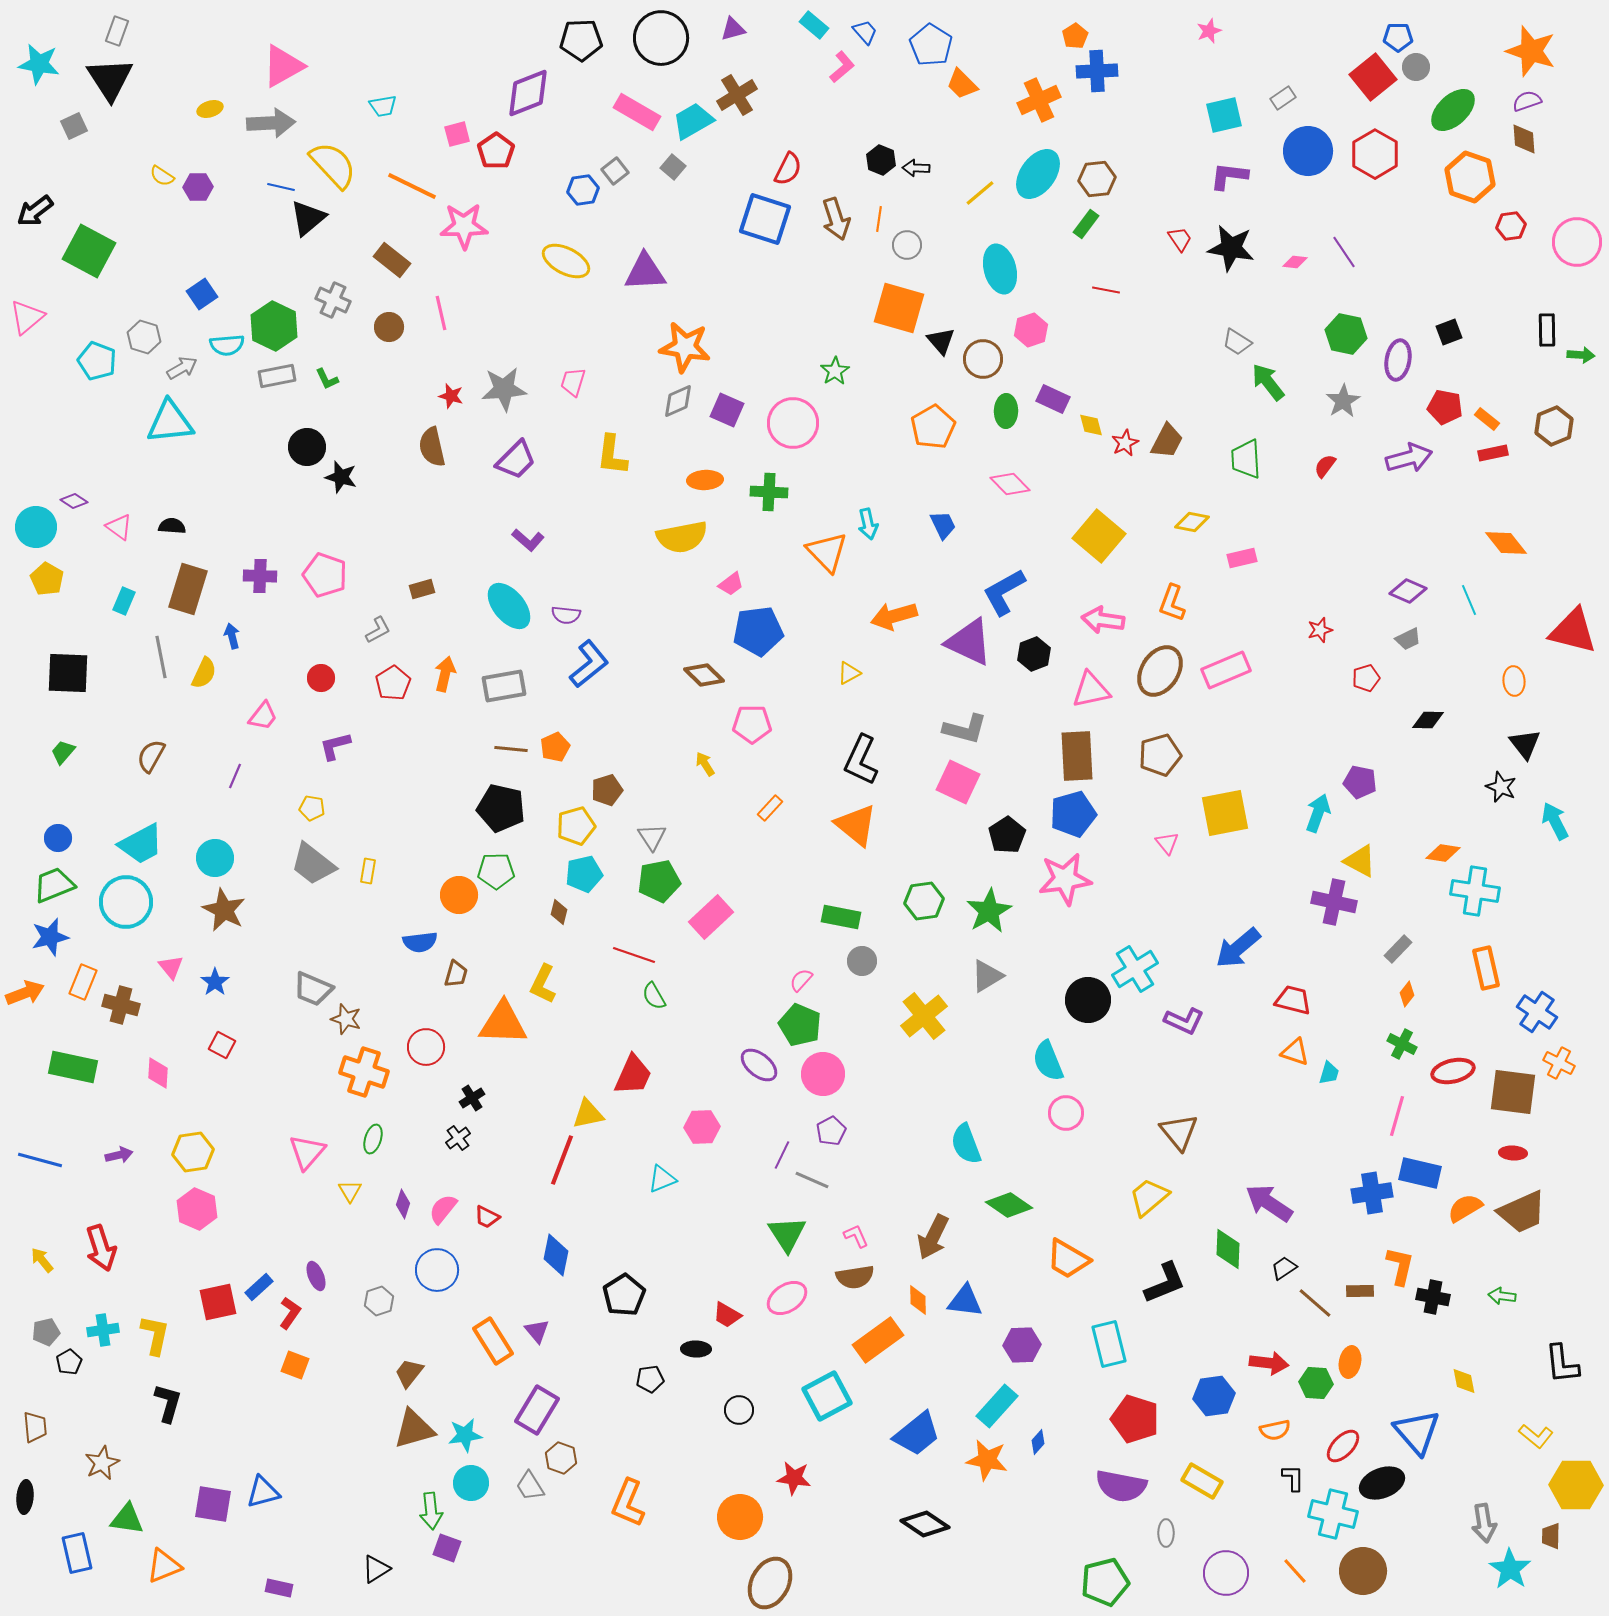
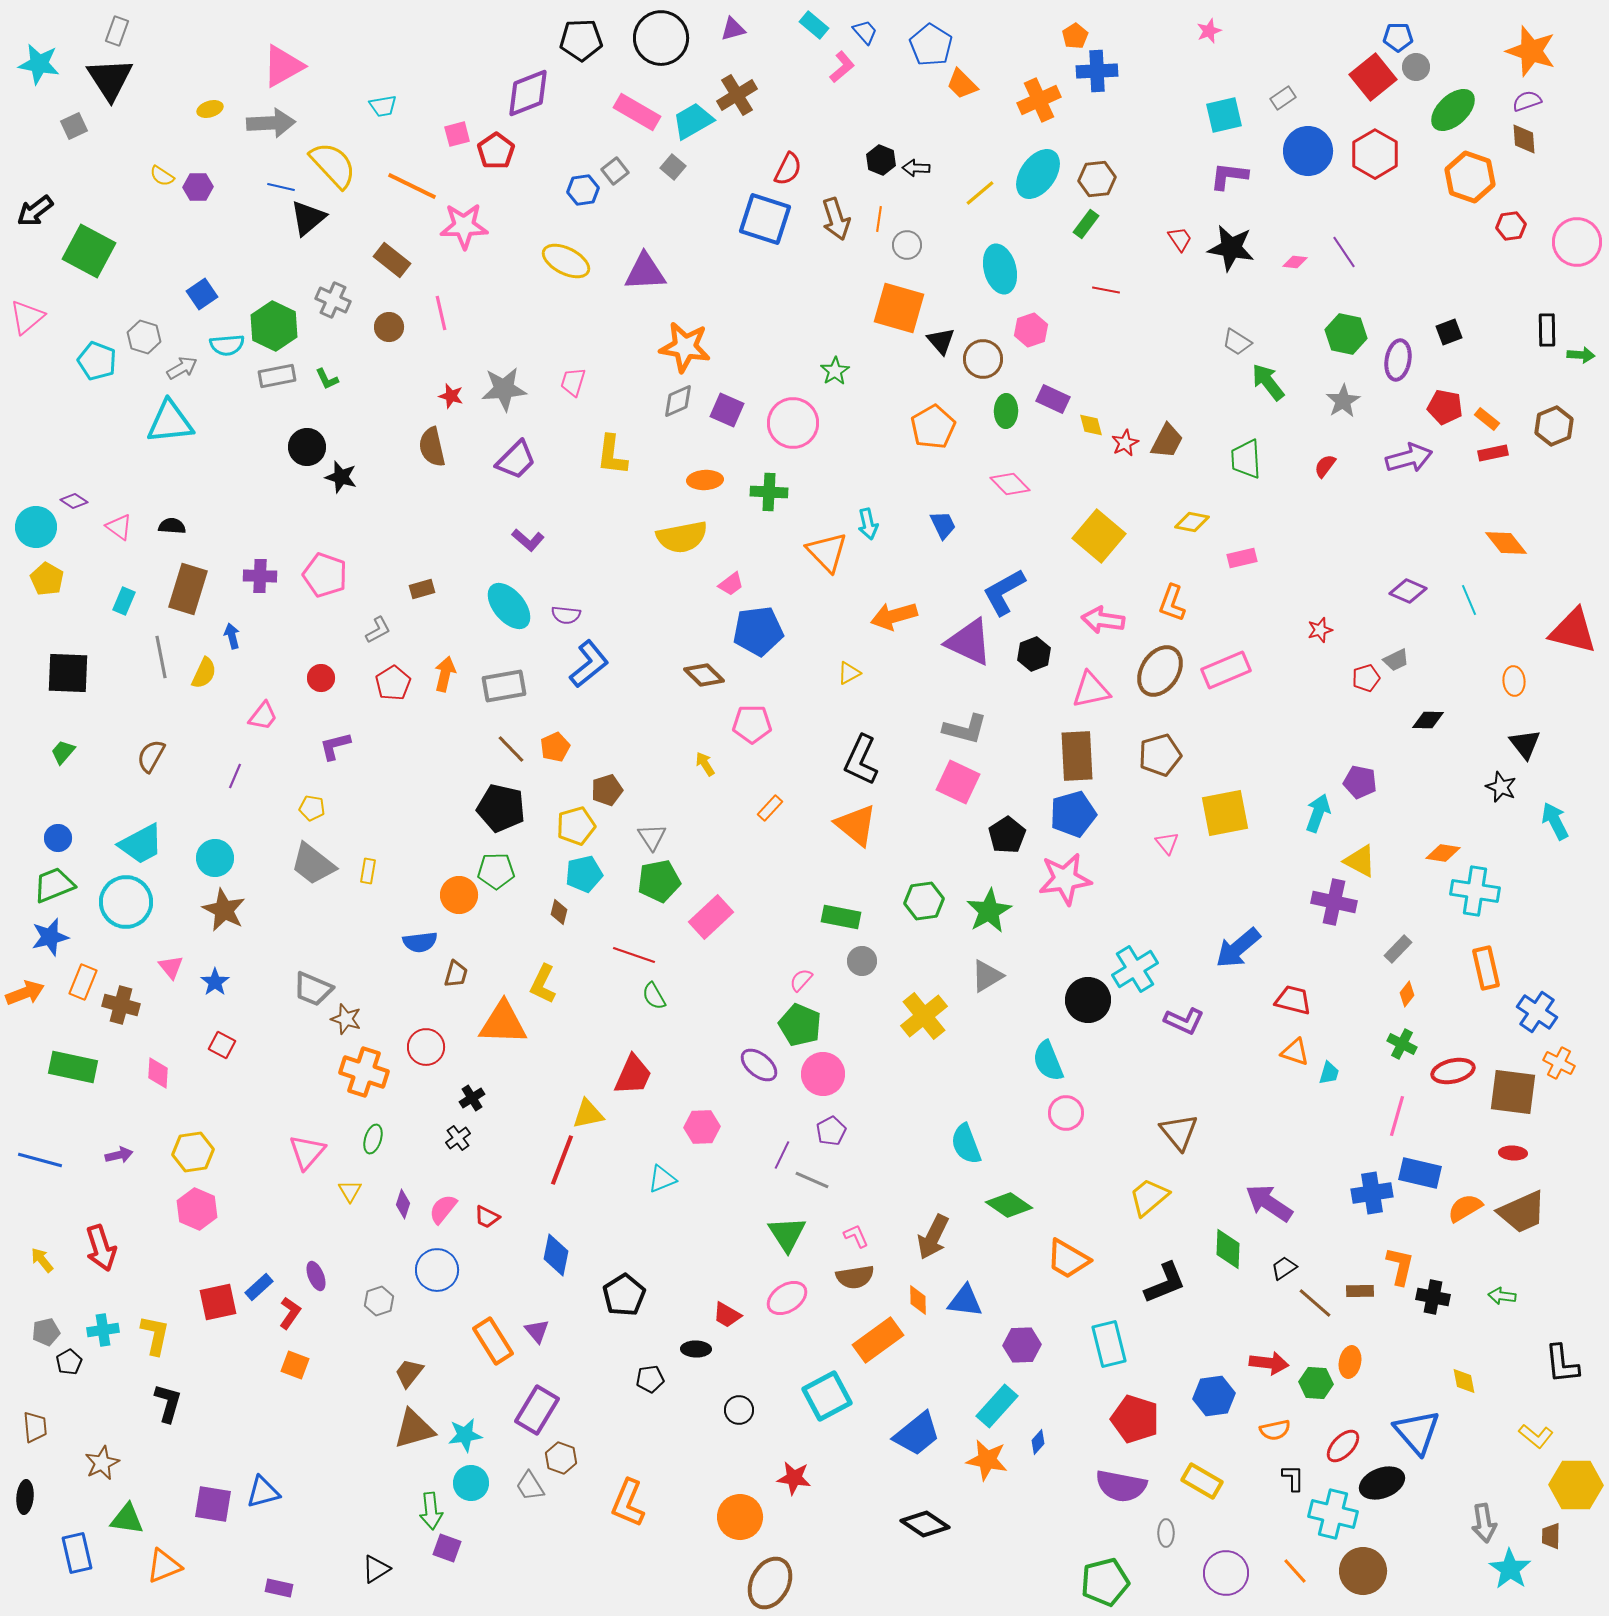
gray trapezoid at (1408, 639): moved 12 px left, 21 px down
brown line at (511, 749): rotated 40 degrees clockwise
